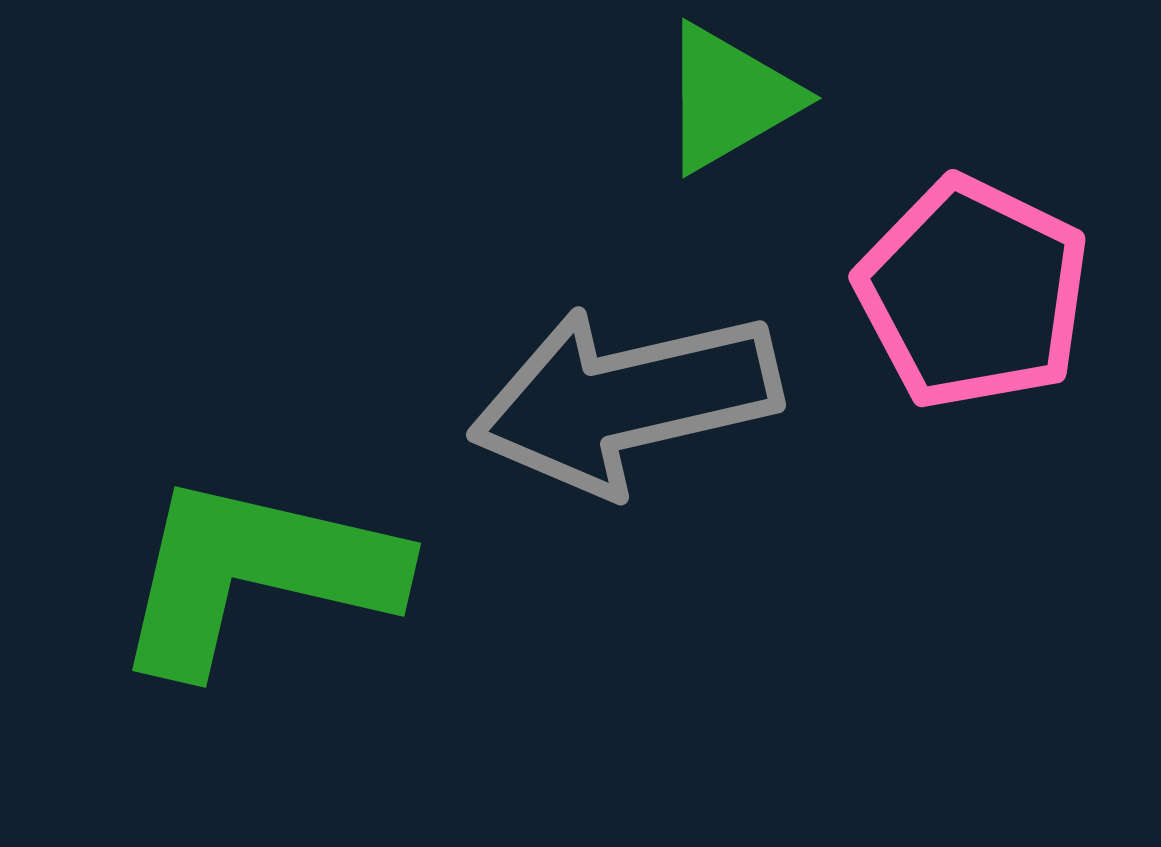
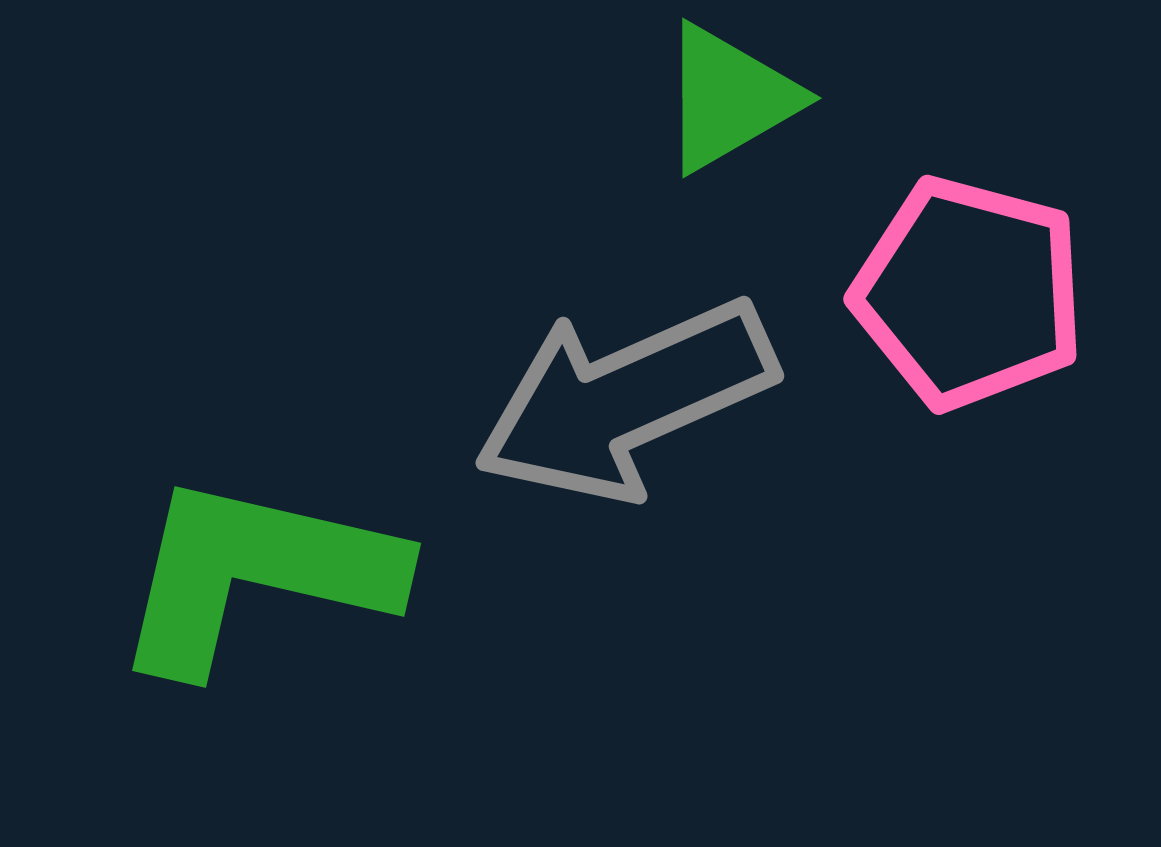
pink pentagon: moved 4 px left; rotated 11 degrees counterclockwise
gray arrow: rotated 11 degrees counterclockwise
